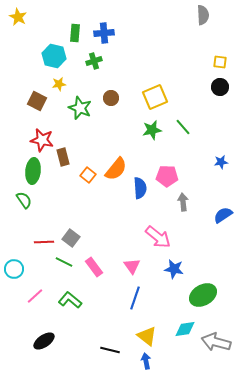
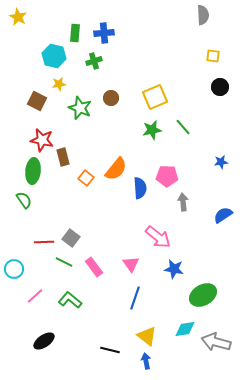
yellow square at (220, 62): moved 7 px left, 6 px up
orange square at (88, 175): moved 2 px left, 3 px down
pink triangle at (132, 266): moved 1 px left, 2 px up
